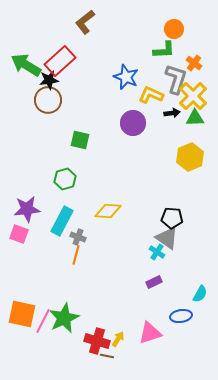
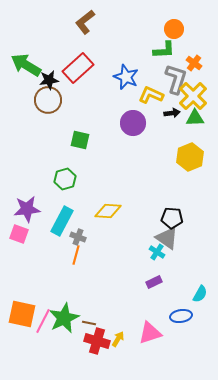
red rectangle: moved 18 px right, 7 px down
brown line: moved 18 px left, 33 px up
